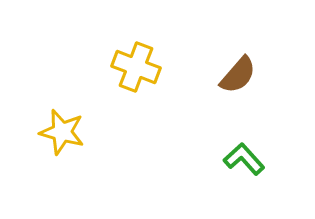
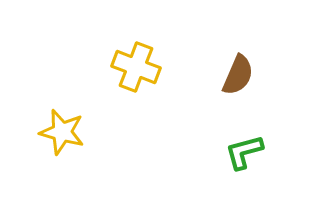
brown semicircle: rotated 18 degrees counterclockwise
green L-shape: moved 7 px up; rotated 63 degrees counterclockwise
